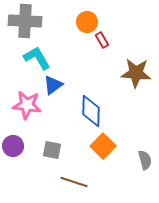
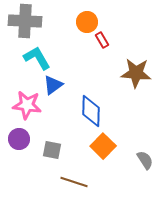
purple circle: moved 6 px right, 7 px up
gray semicircle: rotated 18 degrees counterclockwise
